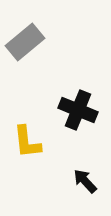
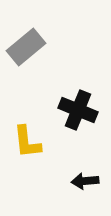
gray rectangle: moved 1 px right, 5 px down
black arrow: rotated 52 degrees counterclockwise
